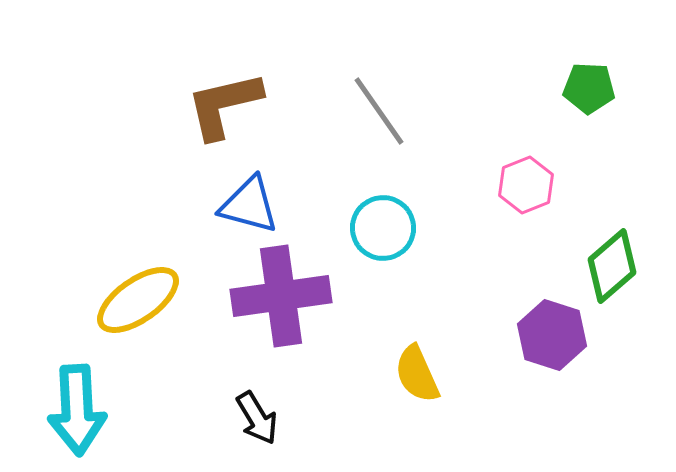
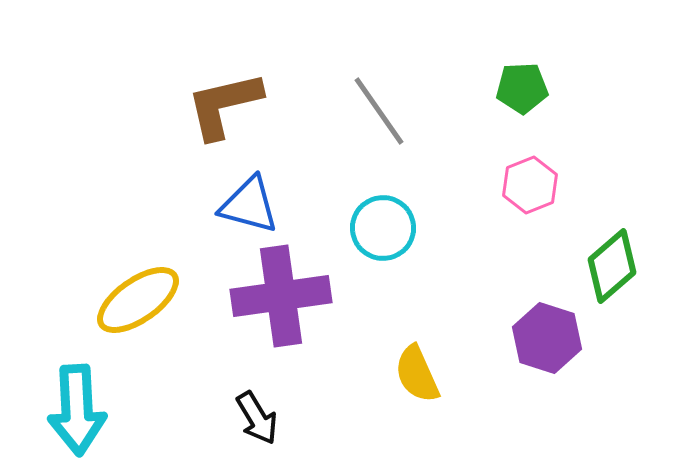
green pentagon: moved 67 px left; rotated 6 degrees counterclockwise
pink hexagon: moved 4 px right
purple hexagon: moved 5 px left, 3 px down
